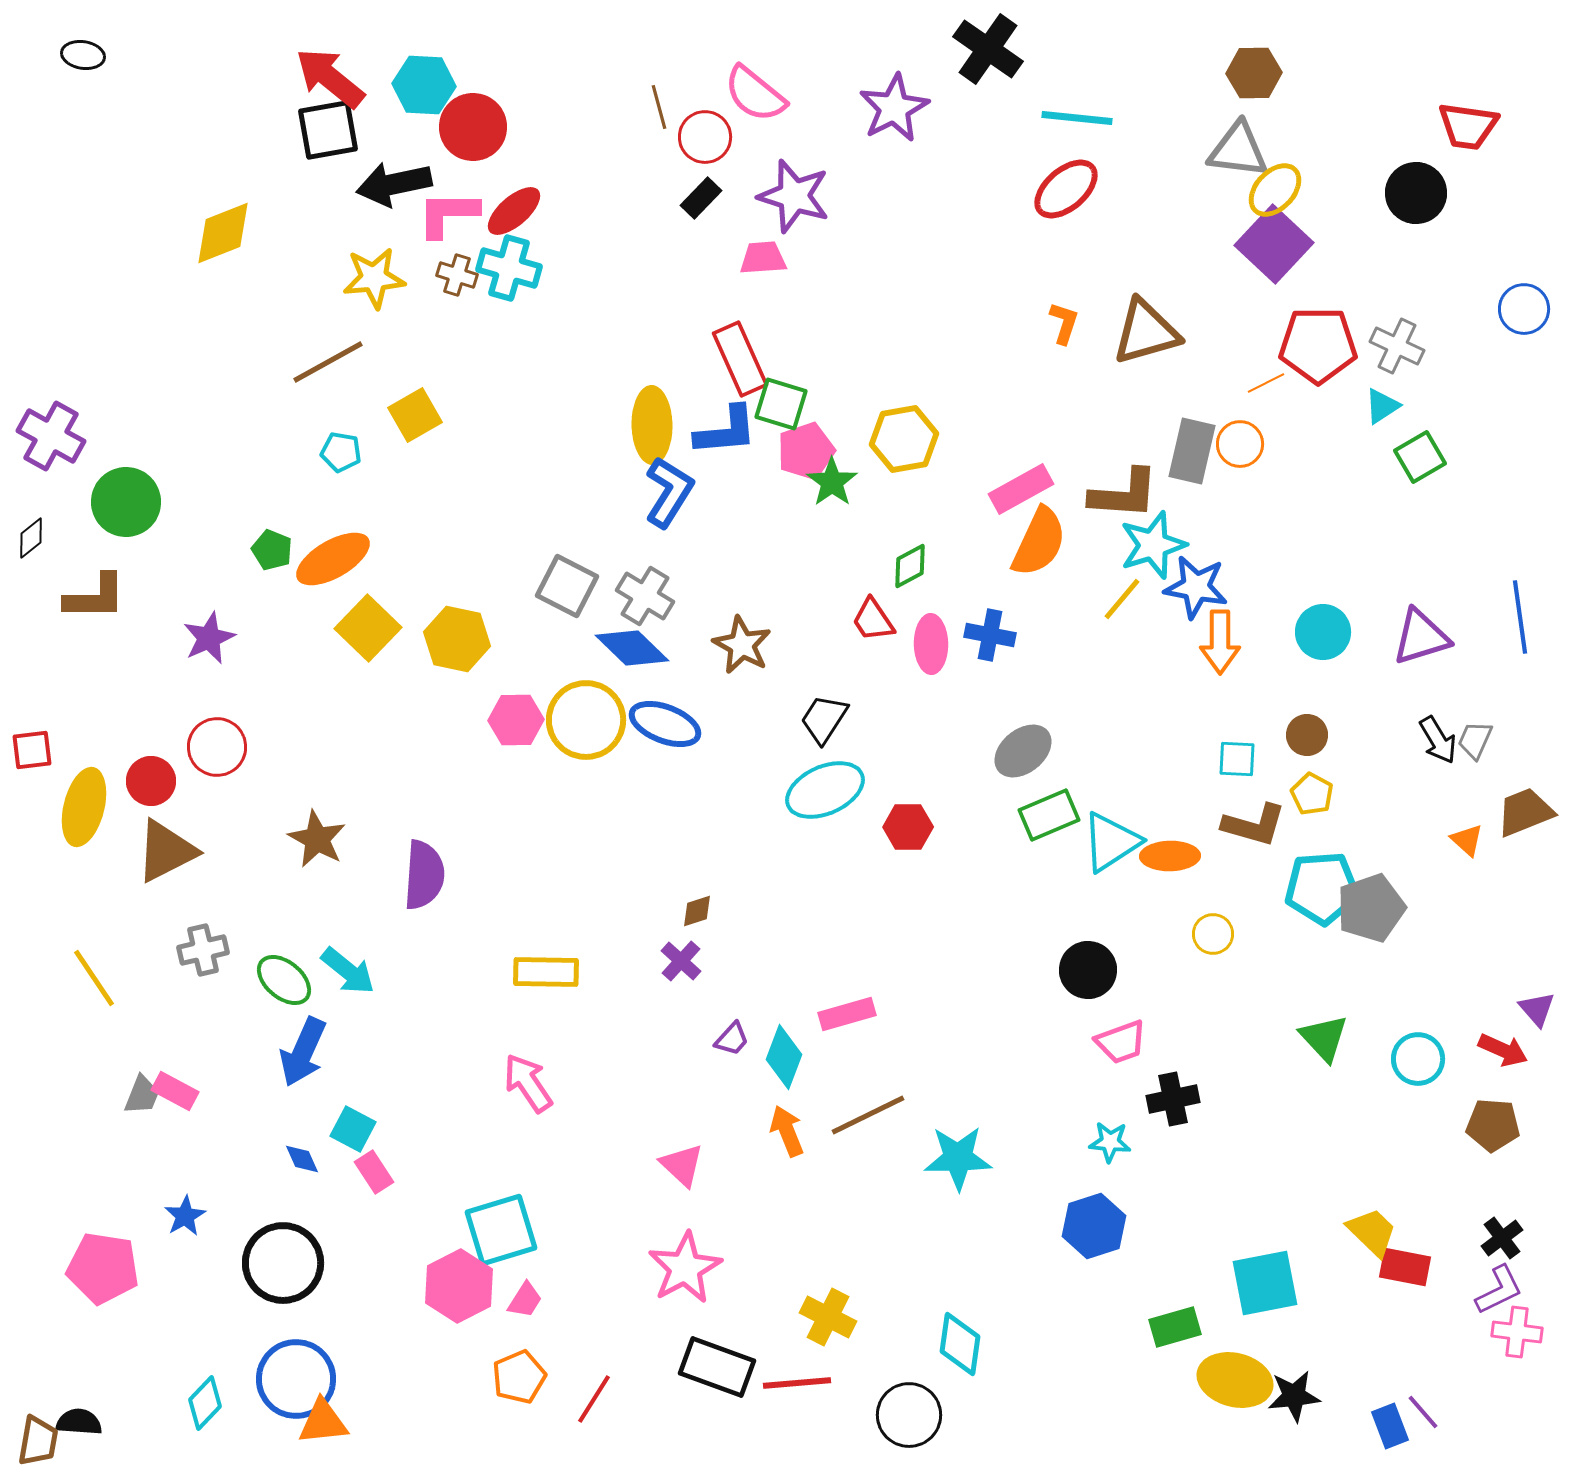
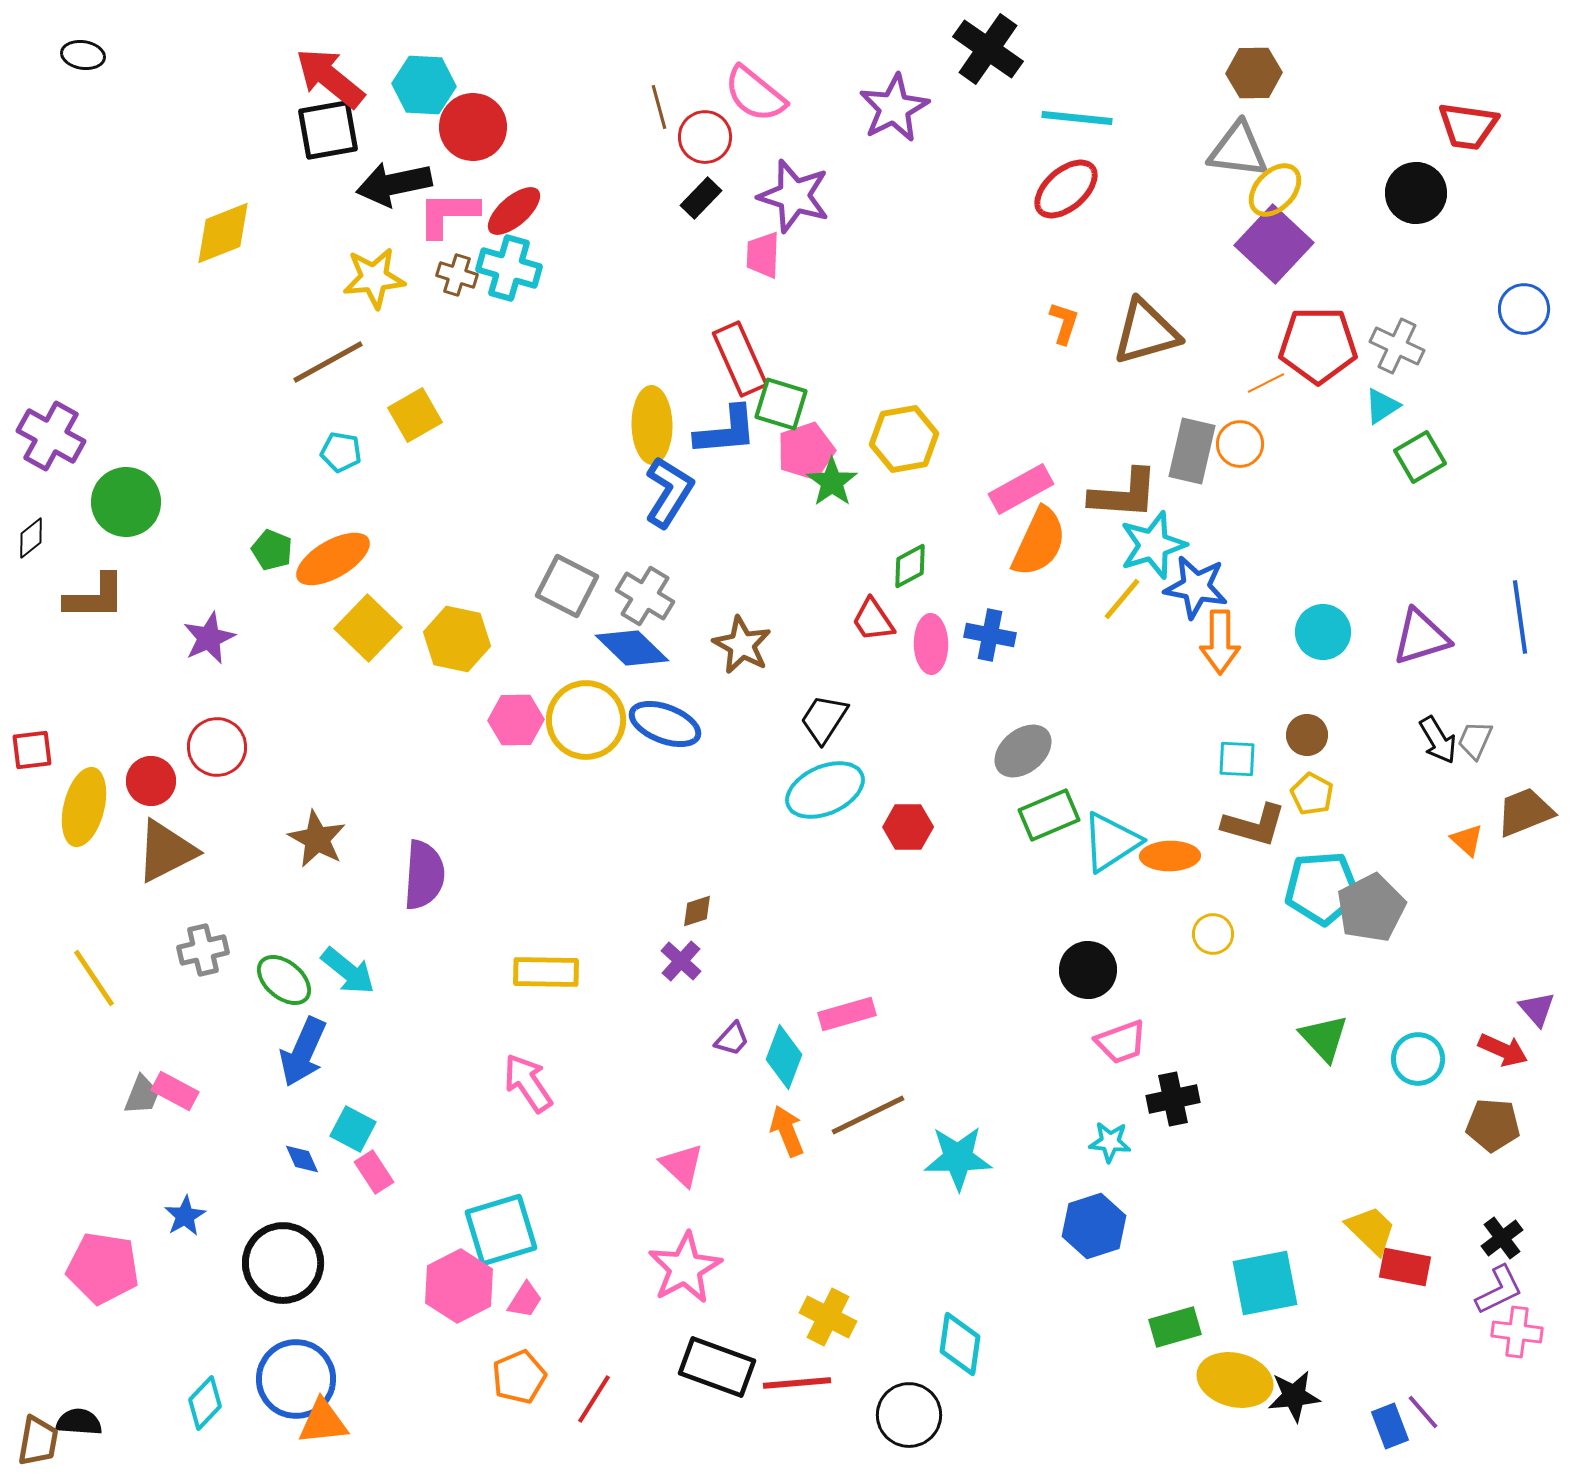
pink trapezoid at (763, 258): moved 3 px up; rotated 84 degrees counterclockwise
gray pentagon at (1371, 908): rotated 8 degrees counterclockwise
yellow trapezoid at (1372, 1232): moved 1 px left, 2 px up
